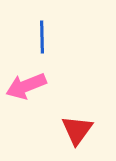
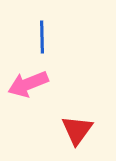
pink arrow: moved 2 px right, 2 px up
